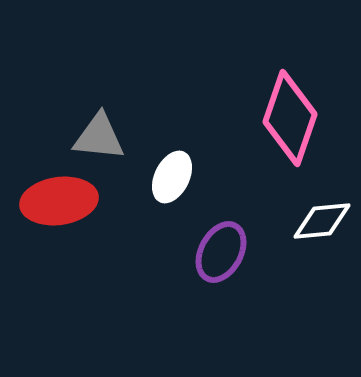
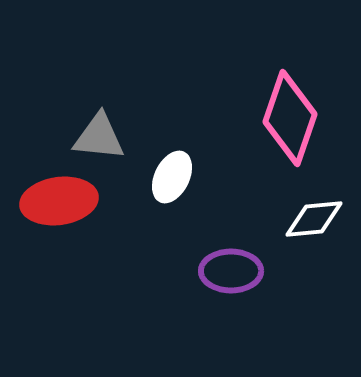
white diamond: moved 8 px left, 2 px up
purple ellipse: moved 10 px right, 19 px down; rotated 62 degrees clockwise
